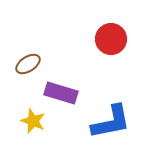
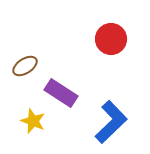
brown ellipse: moved 3 px left, 2 px down
purple rectangle: rotated 16 degrees clockwise
blue L-shape: rotated 33 degrees counterclockwise
